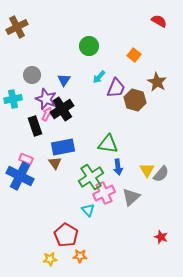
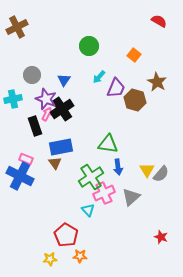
blue rectangle: moved 2 px left
